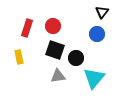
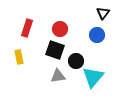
black triangle: moved 1 px right, 1 px down
red circle: moved 7 px right, 3 px down
blue circle: moved 1 px down
black circle: moved 3 px down
cyan triangle: moved 1 px left, 1 px up
